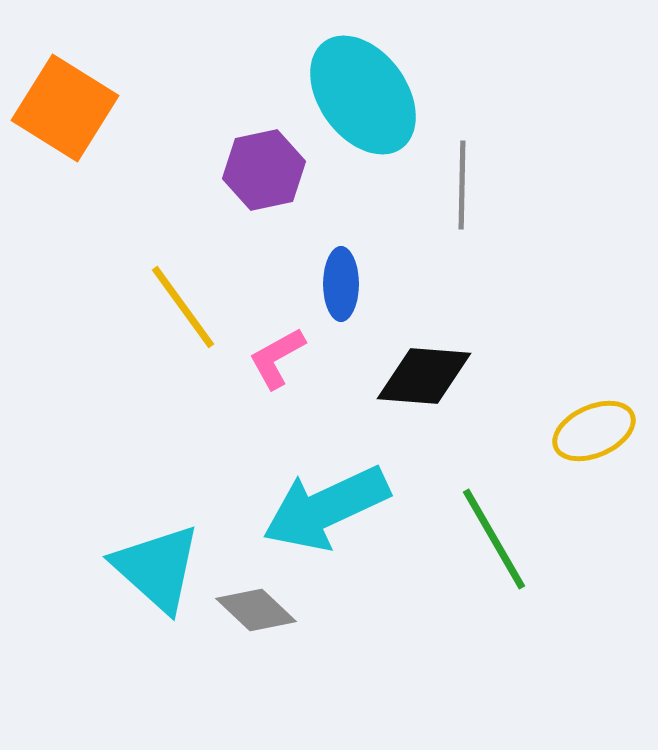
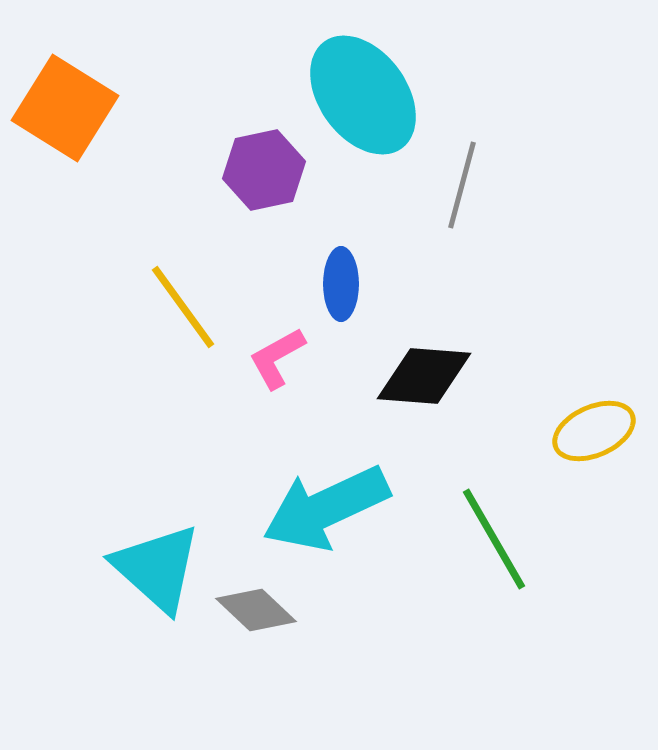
gray line: rotated 14 degrees clockwise
